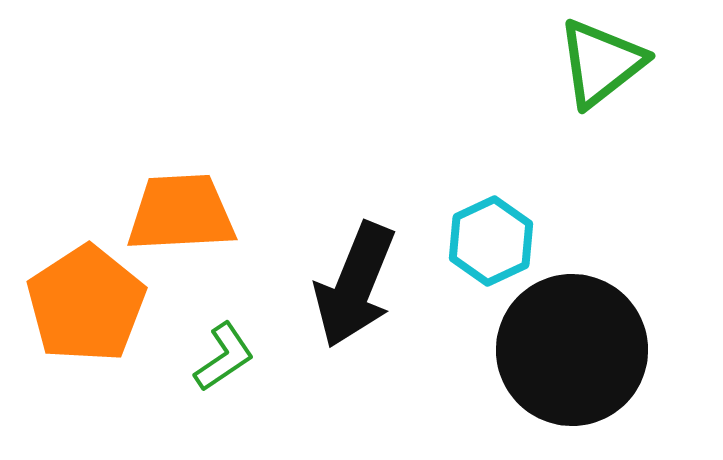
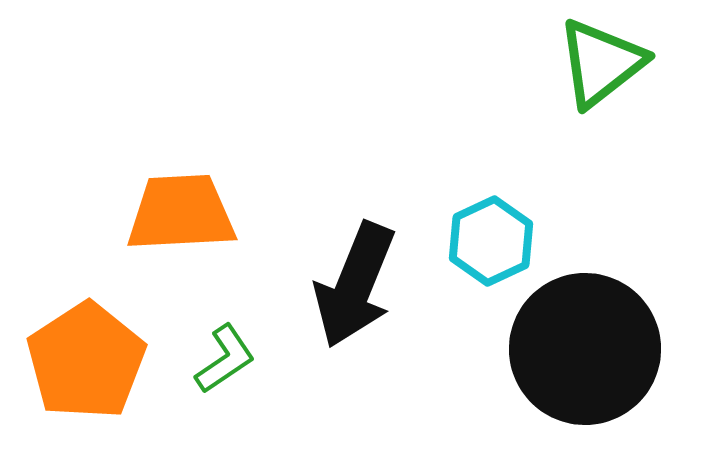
orange pentagon: moved 57 px down
black circle: moved 13 px right, 1 px up
green L-shape: moved 1 px right, 2 px down
